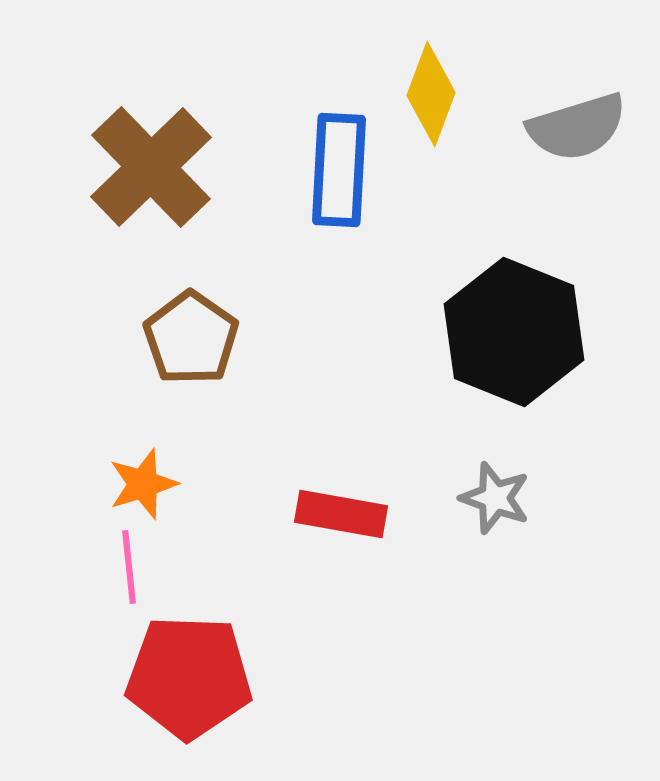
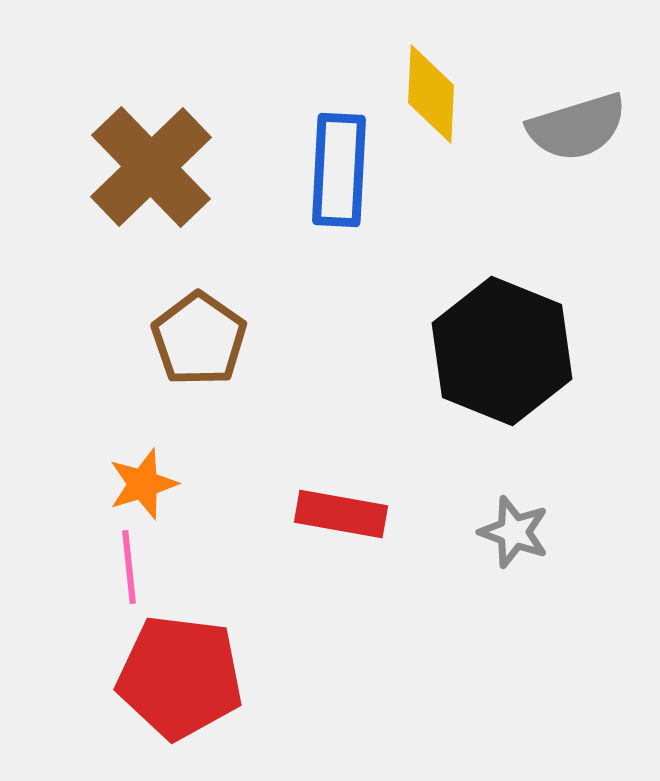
yellow diamond: rotated 18 degrees counterclockwise
black hexagon: moved 12 px left, 19 px down
brown pentagon: moved 8 px right, 1 px down
gray star: moved 19 px right, 34 px down
red pentagon: moved 9 px left; rotated 5 degrees clockwise
